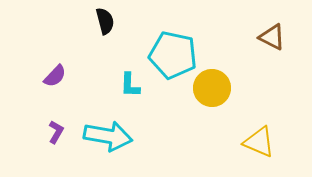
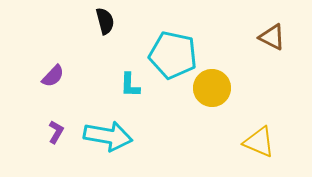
purple semicircle: moved 2 px left
